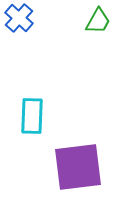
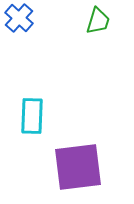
green trapezoid: rotated 12 degrees counterclockwise
